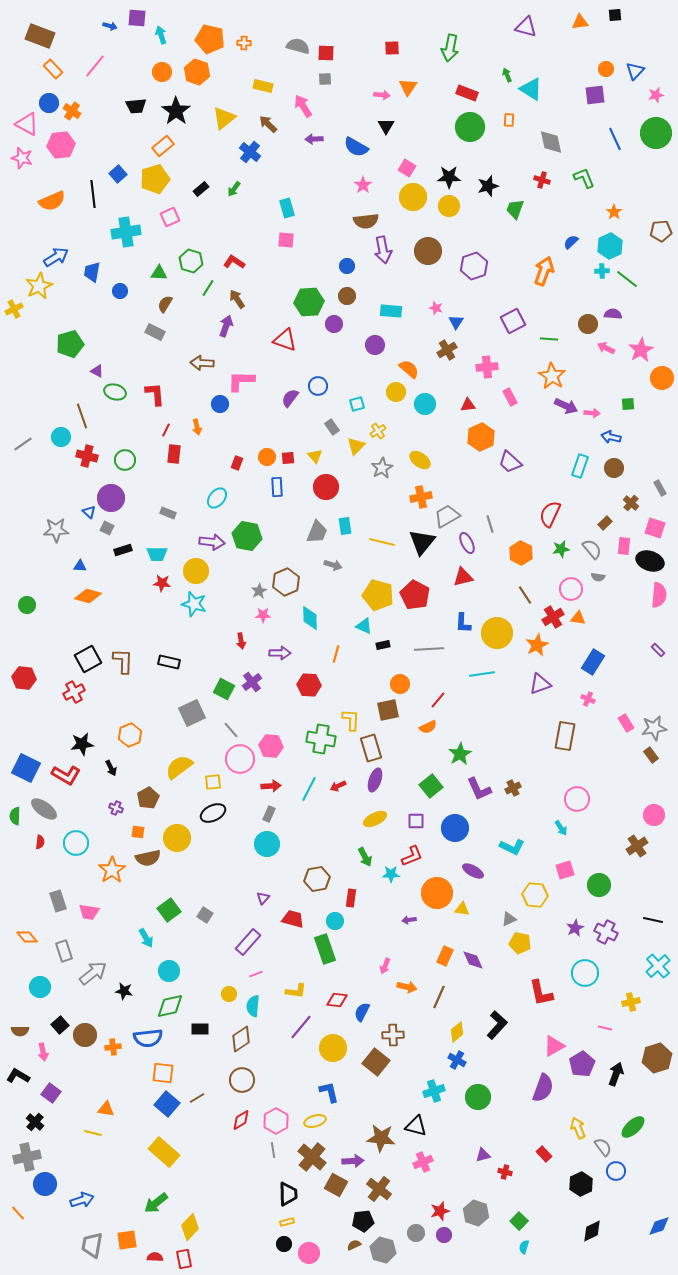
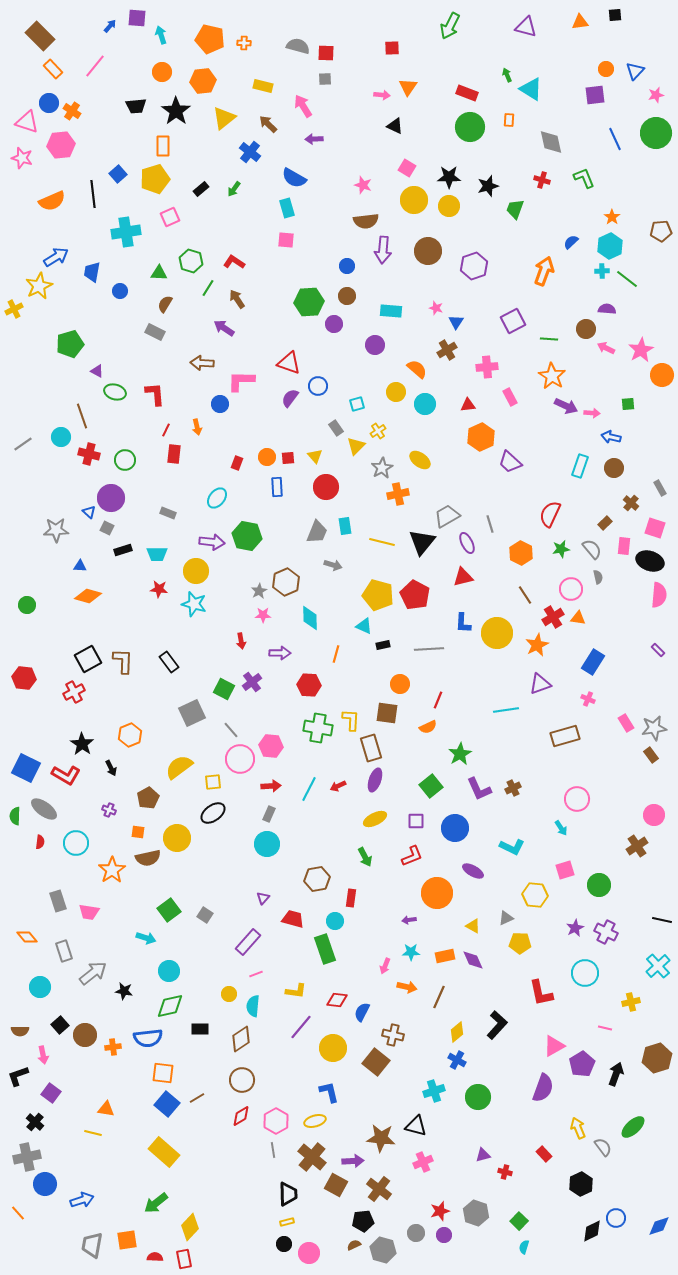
blue arrow at (110, 26): rotated 64 degrees counterclockwise
brown rectangle at (40, 36): rotated 24 degrees clockwise
green arrow at (450, 48): moved 22 px up; rotated 16 degrees clockwise
orange hexagon at (197, 72): moved 6 px right, 9 px down; rotated 25 degrees counterclockwise
pink triangle at (27, 124): moved 2 px up; rotated 10 degrees counterclockwise
black triangle at (386, 126): moved 9 px right; rotated 36 degrees counterclockwise
orange rectangle at (163, 146): rotated 50 degrees counterclockwise
blue semicircle at (356, 147): moved 62 px left, 31 px down
pink star at (363, 185): rotated 18 degrees counterclockwise
yellow circle at (413, 197): moved 1 px right, 3 px down
orange star at (614, 212): moved 2 px left, 5 px down
purple arrow at (383, 250): rotated 16 degrees clockwise
purple semicircle at (613, 314): moved 6 px left, 5 px up
brown circle at (588, 324): moved 2 px left, 5 px down
purple arrow at (226, 326): moved 2 px left, 2 px down; rotated 75 degrees counterclockwise
red triangle at (285, 340): moved 4 px right, 23 px down
orange semicircle at (409, 369): moved 8 px right
orange circle at (662, 378): moved 3 px up
gray rectangle at (332, 427): moved 4 px right, 1 px down
red cross at (87, 456): moved 2 px right, 2 px up
orange cross at (421, 497): moved 23 px left, 3 px up
gray semicircle at (598, 577): rotated 112 degrees counterclockwise
red star at (162, 583): moved 3 px left, 6 px down
black rectangle at (169, 662): rotated 40 degrees clockwise
cyan line at (482, 674): moved 24 px right, 36 px down
red line at (438, 700): rotated 18 degrees counterclockwise
brown square at (388, 710): moved 1 px left, 3 px down; rotated 20 degrees clockwise
brown rectangle at (565, 736): rotated 64 degrees clockwise
green cross at (321, 739): moved 3 px left, 11 px up
black star at (82, 744): rotated 30 degrees counterclockwise
purple cross at (116, 808): moved 7 px left, 2 px down
black ellipse at (213, 813): rotated 10 degrees counterclockwise
cyan star at (391, 874): moved 20 px right, 78 px down
yellow triangle at (462, 909): moved 11 px right, 17 px down; rotated 21 degrees clockwise
gray triangle at (509, 919): moved 3 px left, 1 px up
black line at (653, 920): moved 9 px right
cyan arrow at (146, 938): rotated 42 degrees counterclockwise
yellow pentagon at (520, 943): rotated 10 degrees counterclockwise
orange rectangle at (445, 956): rotated 54 degrees clockwise
brown cross at (393, 1035): rotated 15 degrees clockwise
pink arrow at (43, 1052): moved 3 px down
black L-shape at (18, 1076): rotated 50 degrees counterclockwise
red diamond at (241, 1120): moved 4 px up
blue circle at (616, 1171): moved 47 px down
